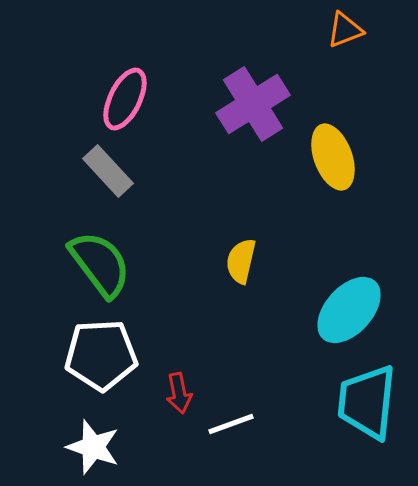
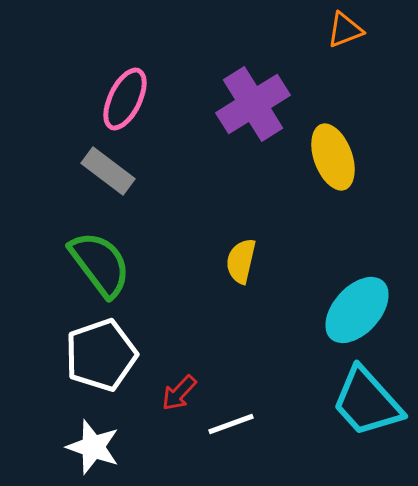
gray rectangle: rotated 10 degrees counterclockwise
cyan ellipse: moved 8 px right
white pentagon: rotated 16 degrees counterclockwise
red arrow: rotated 54 degrees clockwise
cyan trapezoid: rotated 48 degrees counterclockwise
